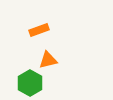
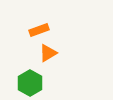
orange triangle: moved 7 px up; rotated 18 degrees counterclockwise
